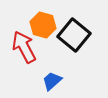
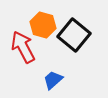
red arrow: moved 1 px left
blue trapezoid: moved 1 px right, 1 px up
